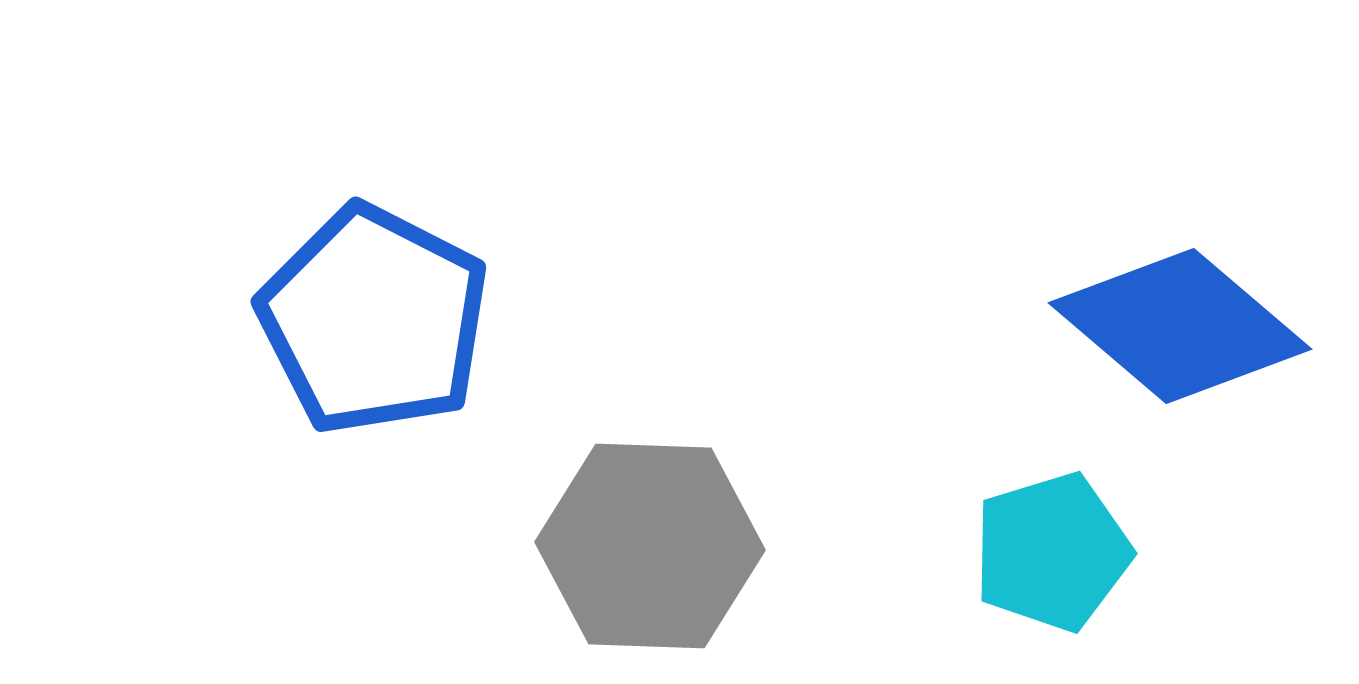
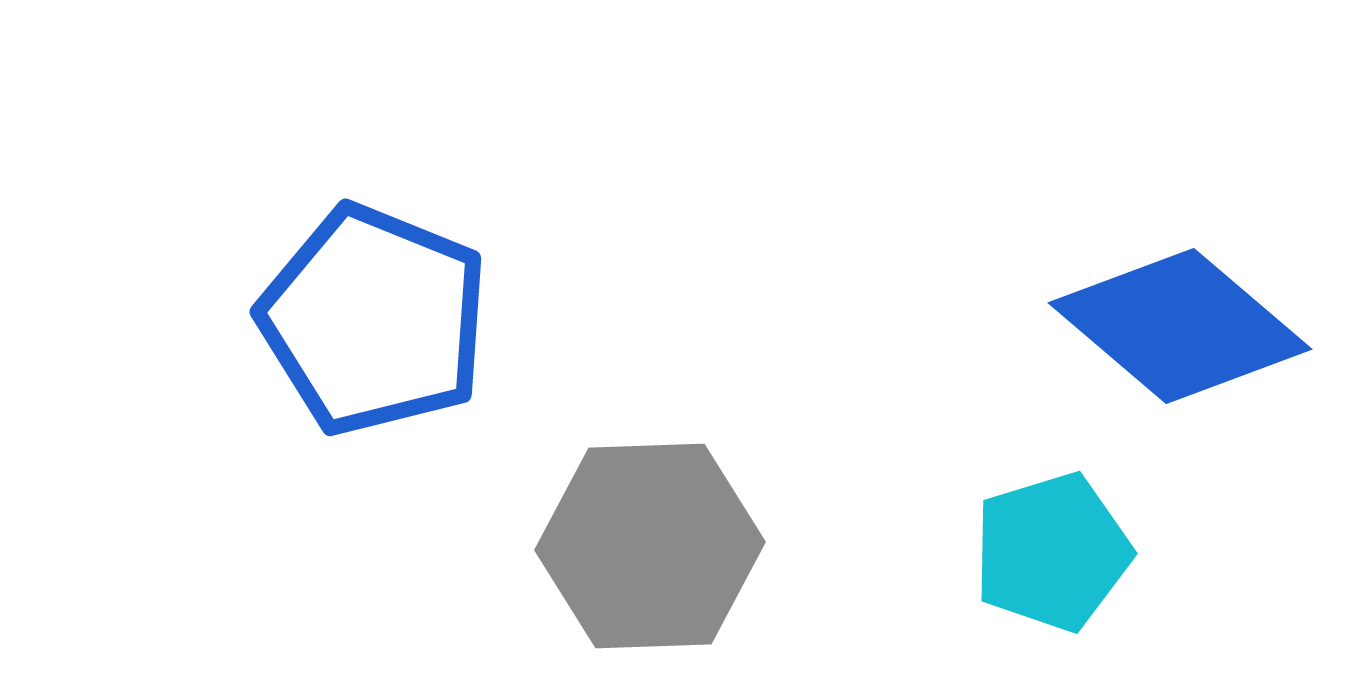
blue pentagon: rotated 5 degrees counterclockwise
gray hexagon: rotated 4 degrees counterclockwise
